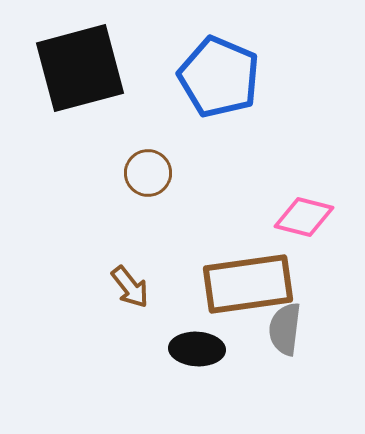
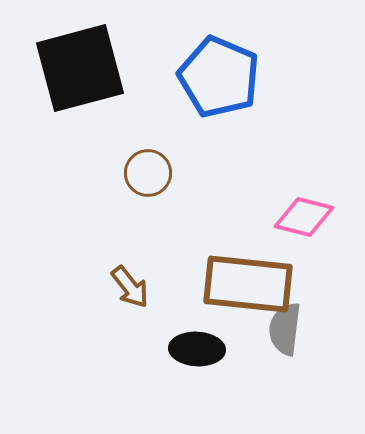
brown rectangle: rotated 14 degrees clockwise
